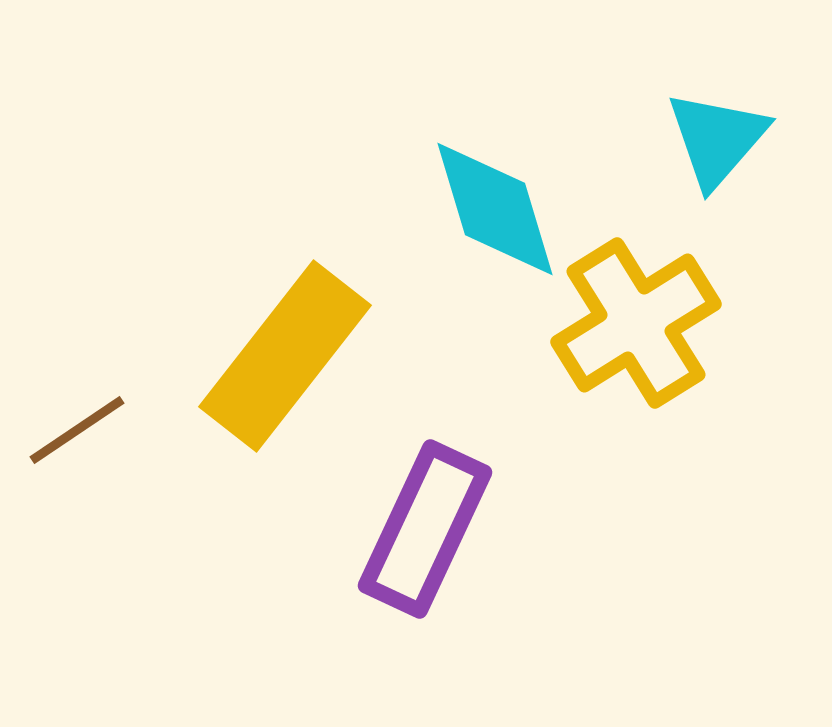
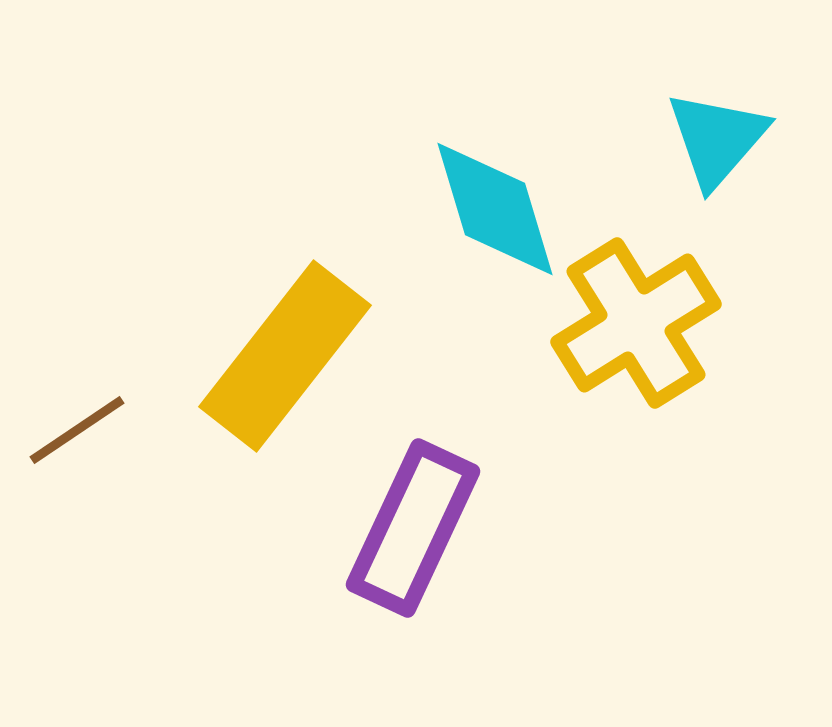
purple rectangle: moved 12 px left, 1 px up
